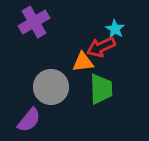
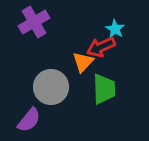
orange triangle: rotated 40 degrees counterclockwise
green trapezoid: moved 3 px right
